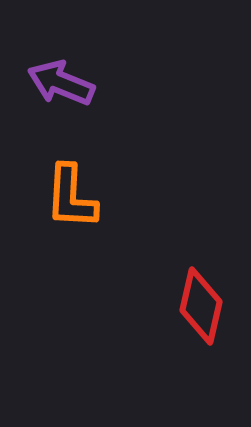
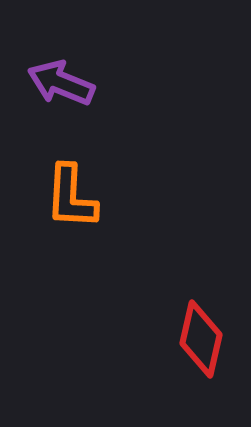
red diamond: moved 33 px down
